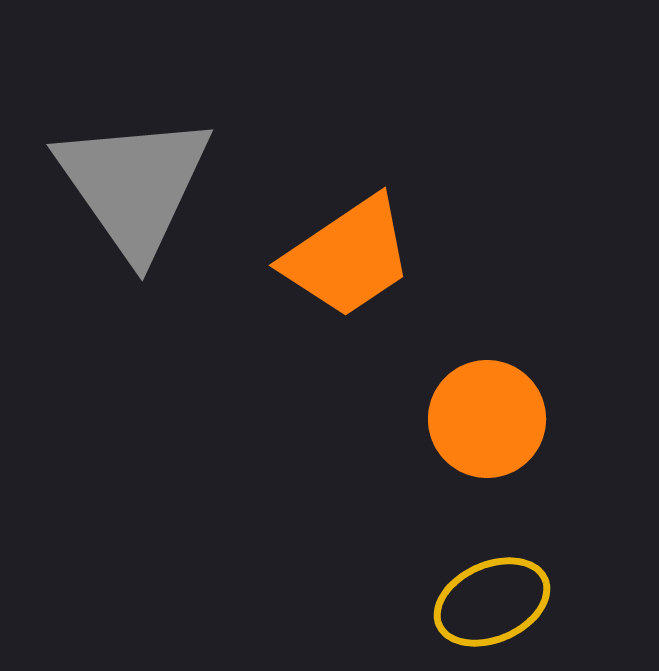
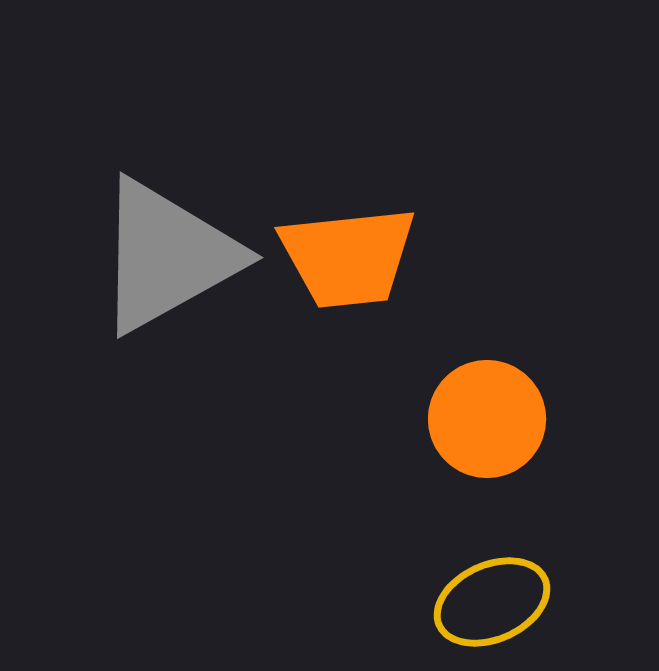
gray triangle: moved 33 px right, 71 px down; rotated 36 degrees clockwise
orange trapezoid: rotated 28 degrees clockwise
